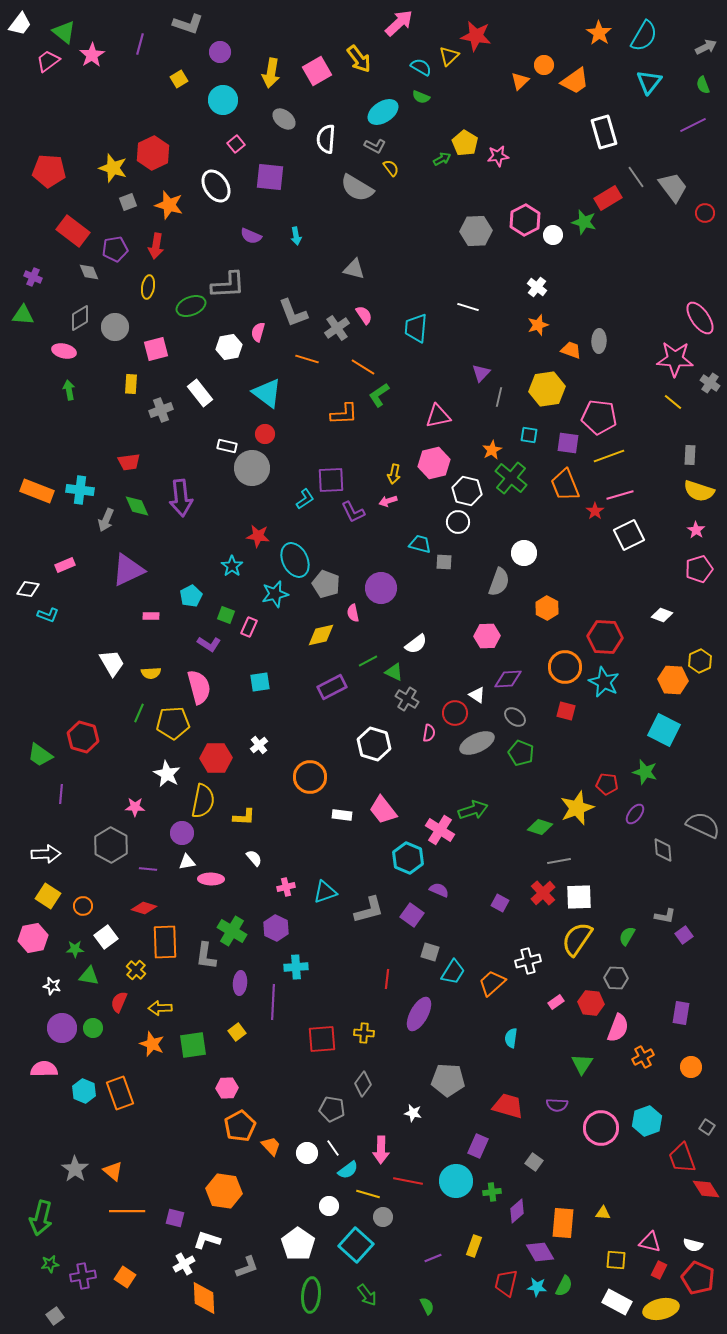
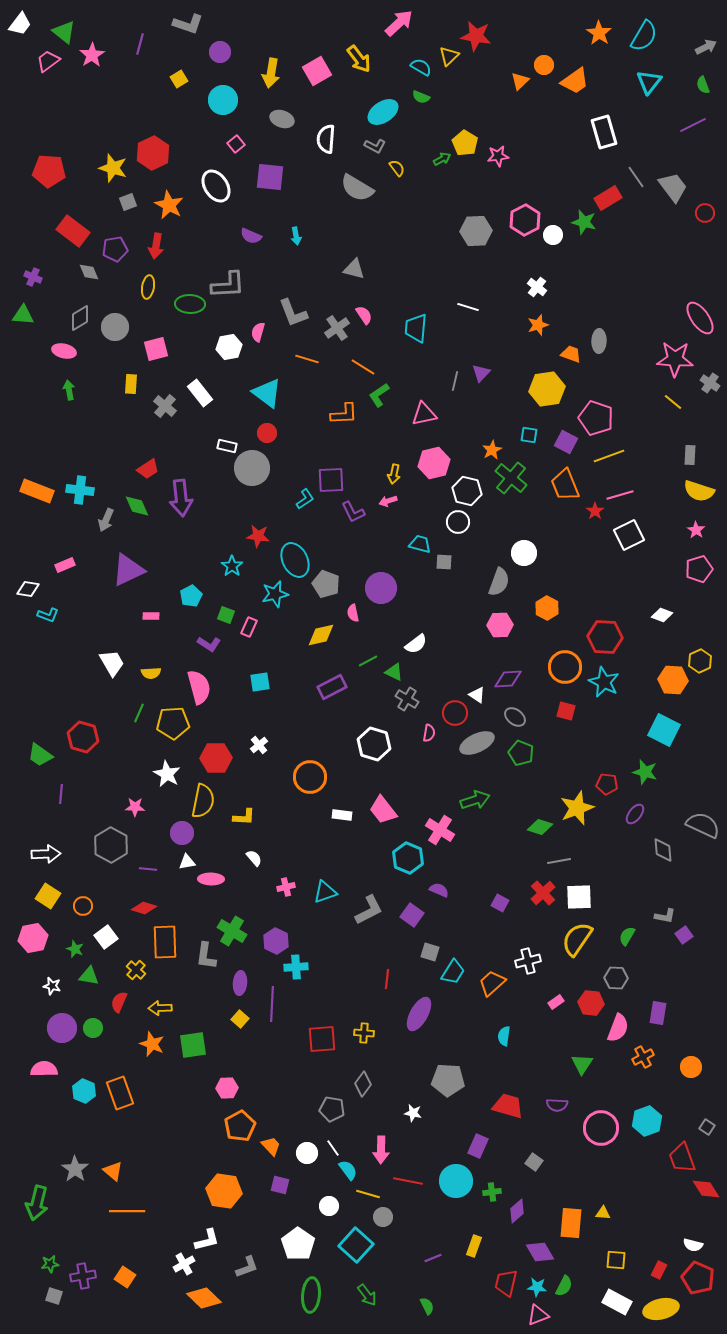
gray ellipse at (284, 119): moved 2 px left; rotated 20 degrees counterclockwise
yellow semicircle at (391, 168): moved 6 px right
orange star at (169, 205): rotated 12 degrees clockwise
green ellipse at (191, 306): moved 1 px left, 2 px up; rotated 24 degrees clockwise
orange trapezoid at (571, 350): moved 4 px down
gray line at (499, 397): moved 44 px left, 16 px up
gray cross at (161, 410): moved 4 px right, 4 px up; rotated 30 degrees counterclockwise
pink triangle at (438, 416): moved 14 px left, 2 px up
pink pentagon at (599, 417): moved 3 px left, 1 px down; rotated 12 degrees clockwise
red circle at (265, 434): moved 2 px right, 1 px up
purple square at (568, 443): moved 2 px left, 1 px up; rotated 20 degrees clockwise
red trapezoid at (129, 462): moved 19 px right, 7 px down; rotated 25 degrees counterclockwise
pink hexagon at (487, 636): moved 13 px right, 11 px up
green arrow at (473, 810): moved 2 px right, 10 px up
gray L-shape at (369, 910): rotated 12 degrees counterclockwise
purple hexagon at (276, 928): moved 13 px down
green star at (75, 949): rotated 24 degrees clockwise
purple line at (273, 1002): moved 1 px left, 2 px down
purple rectangle at (681, 1013): moved 23 px left
yellow square at (237, 1032): moved 3 px right, 13 px up; rotated 12 degrees counterclockwise
cyan semicircle at (511, 1038): moved 7 px left, 2 px up
cyan semicircle at (348, 1170): rotated 90 degrees counterclockwise
green arrow at (41, 1218): moved 4 px left, 15 px up
purple square at (175, 1218): moved 105 px right, 33 px up
orange rectangle at (563, 1223): moved 8 px right
white L-shape at (207, 1240): rotated 148 degrees clockwise
pink triangle at (650, 1242): moved 112 px left, 73 px down; rotated 35 degrees counterclockwise
orange diamond at (204, 1298): rotated 44 degrees counterclockwise
gray square at (55, 1316): moved 1 px left, 20 px up; rotated 36 degrees counterclockwise
